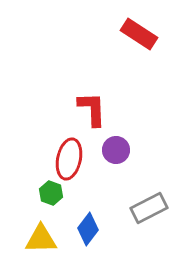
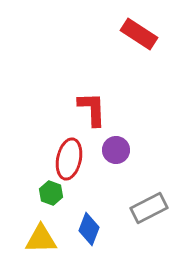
blue diamond: moved 1 px right; rotated 16 degrees counterclockwise
